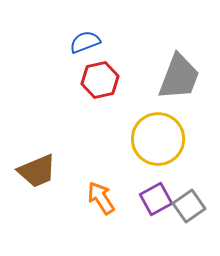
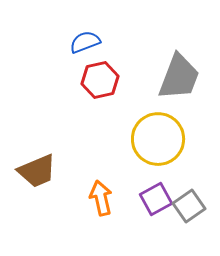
orange arrow: rotated 20 degrees clockwise
